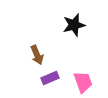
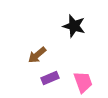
black star: moved 1 px down; rotated 30 degrees clockwise
brown arrow: rotated 72 degrees clockwise
